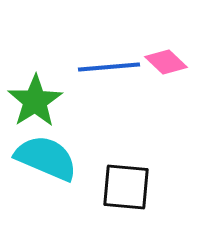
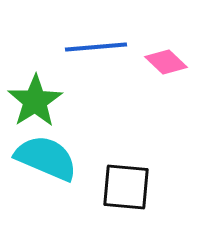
blue line: moved 13 px left, 20 px up
